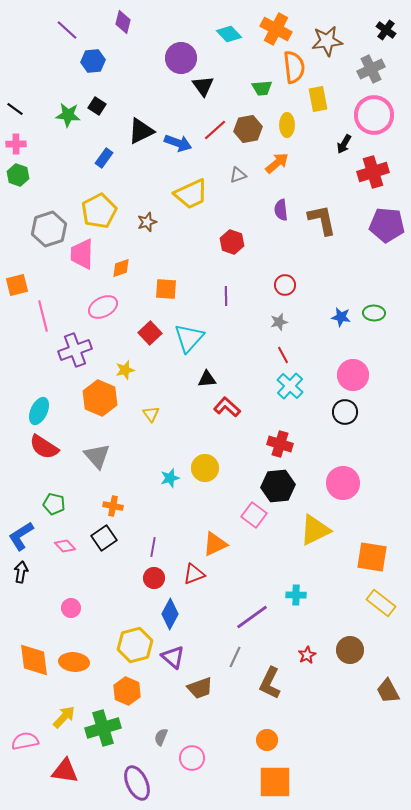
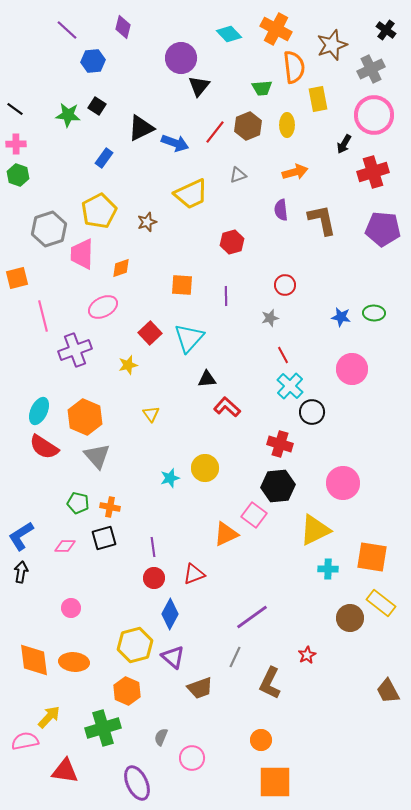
purple diamond at (123, 22): moved 5 px down
brown star at (327, 41): moved 5 px right, 4 px down; rotated 12 degrees counterclockwise
black triangle at (203, 86): moved 4 px left; rotated 15 degrees clockwise
brown hexagon at (248, 129): moved 3 px up; rotated 12 degrees counterclockwise
red line at (215, 130): moved 2 px down; rotated 10 degrees counterclockwise
black triangle at (141, 131): moved 3 px up
blue arrow at (178, 143): moved 3 px left
orange arrow at (277, 163): moved 18 px right, 9 px down; rotated 25 degrees clockwise
purple pentagon at (387, 225): moved 4 px left, 4 px down
red hexagon at (232, 242): rotated 25 degrees clockwise
orange square at (17, 285): moved 7 px up
orange square at (166, 289): moved 16 px right, 4 px up
gray star at (279, 322): moved 9 px left, 4 px up
yellow star at (125, 370): moved 3 px right, 5 px up
pink circle at (353, 375): moved 1 px left, 6 px up
orange hexagon at (100, 398): moved 15 px left, 19 px down
black circle at (345, 412): moved 33 px left
green pentagon at (54, 504): moved 24 px right, 1 px up
orange cross at (113, 506): moved 3 px left, 1 px down
black square at (104, 538): rotated 20 degrees clockwise
orange triangle at (215, 544): moved 11 px right, 10 px up
pink diamond at (65, 546): rotated 45 degrees counterclockwise
purple line at (153, 547): rotated 18 degrees counterclockwise
cyan cross at (296, 595): moved 32 px right, 26 px up
brown circle at (350, 650): moved 32 px up
yellow arrow at (64, 717): moved 15 px left
orange circle at (267, 740): moved 6 px left
